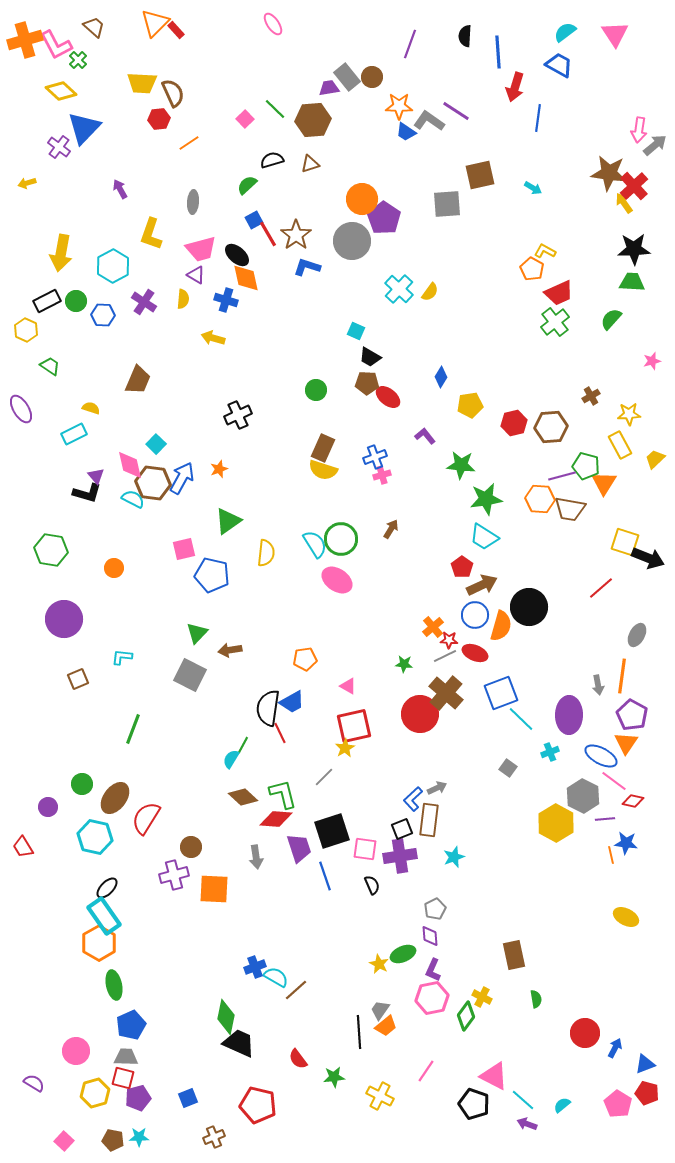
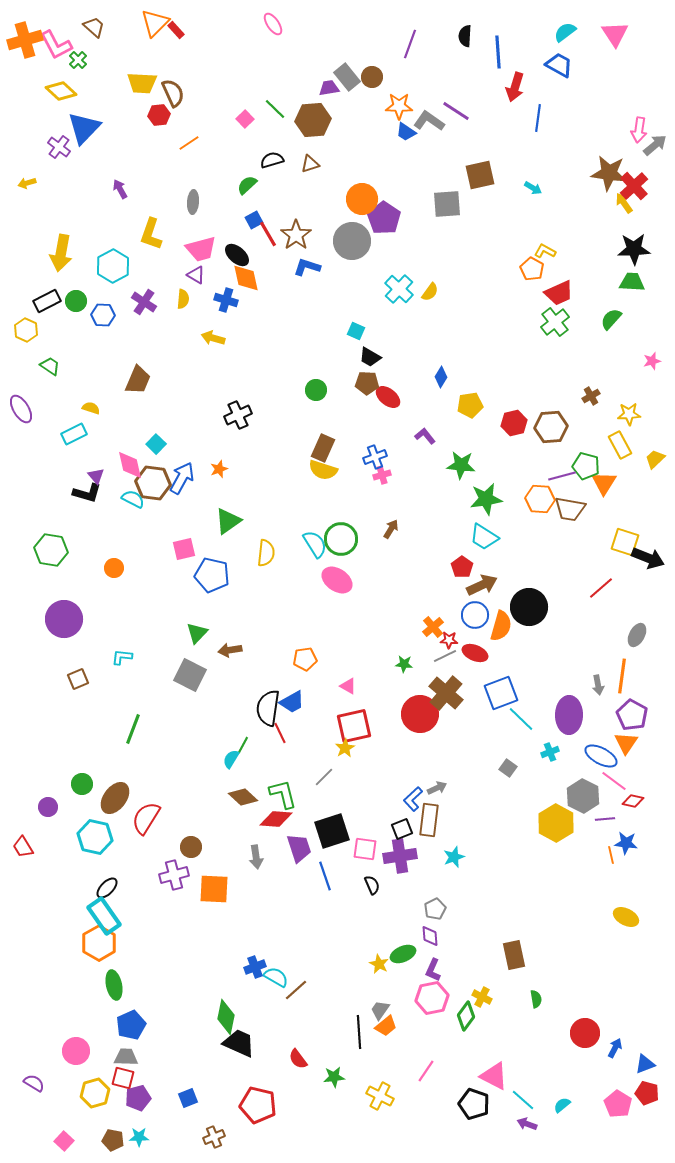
red hexagon at (159, 119): moved 4 px up
